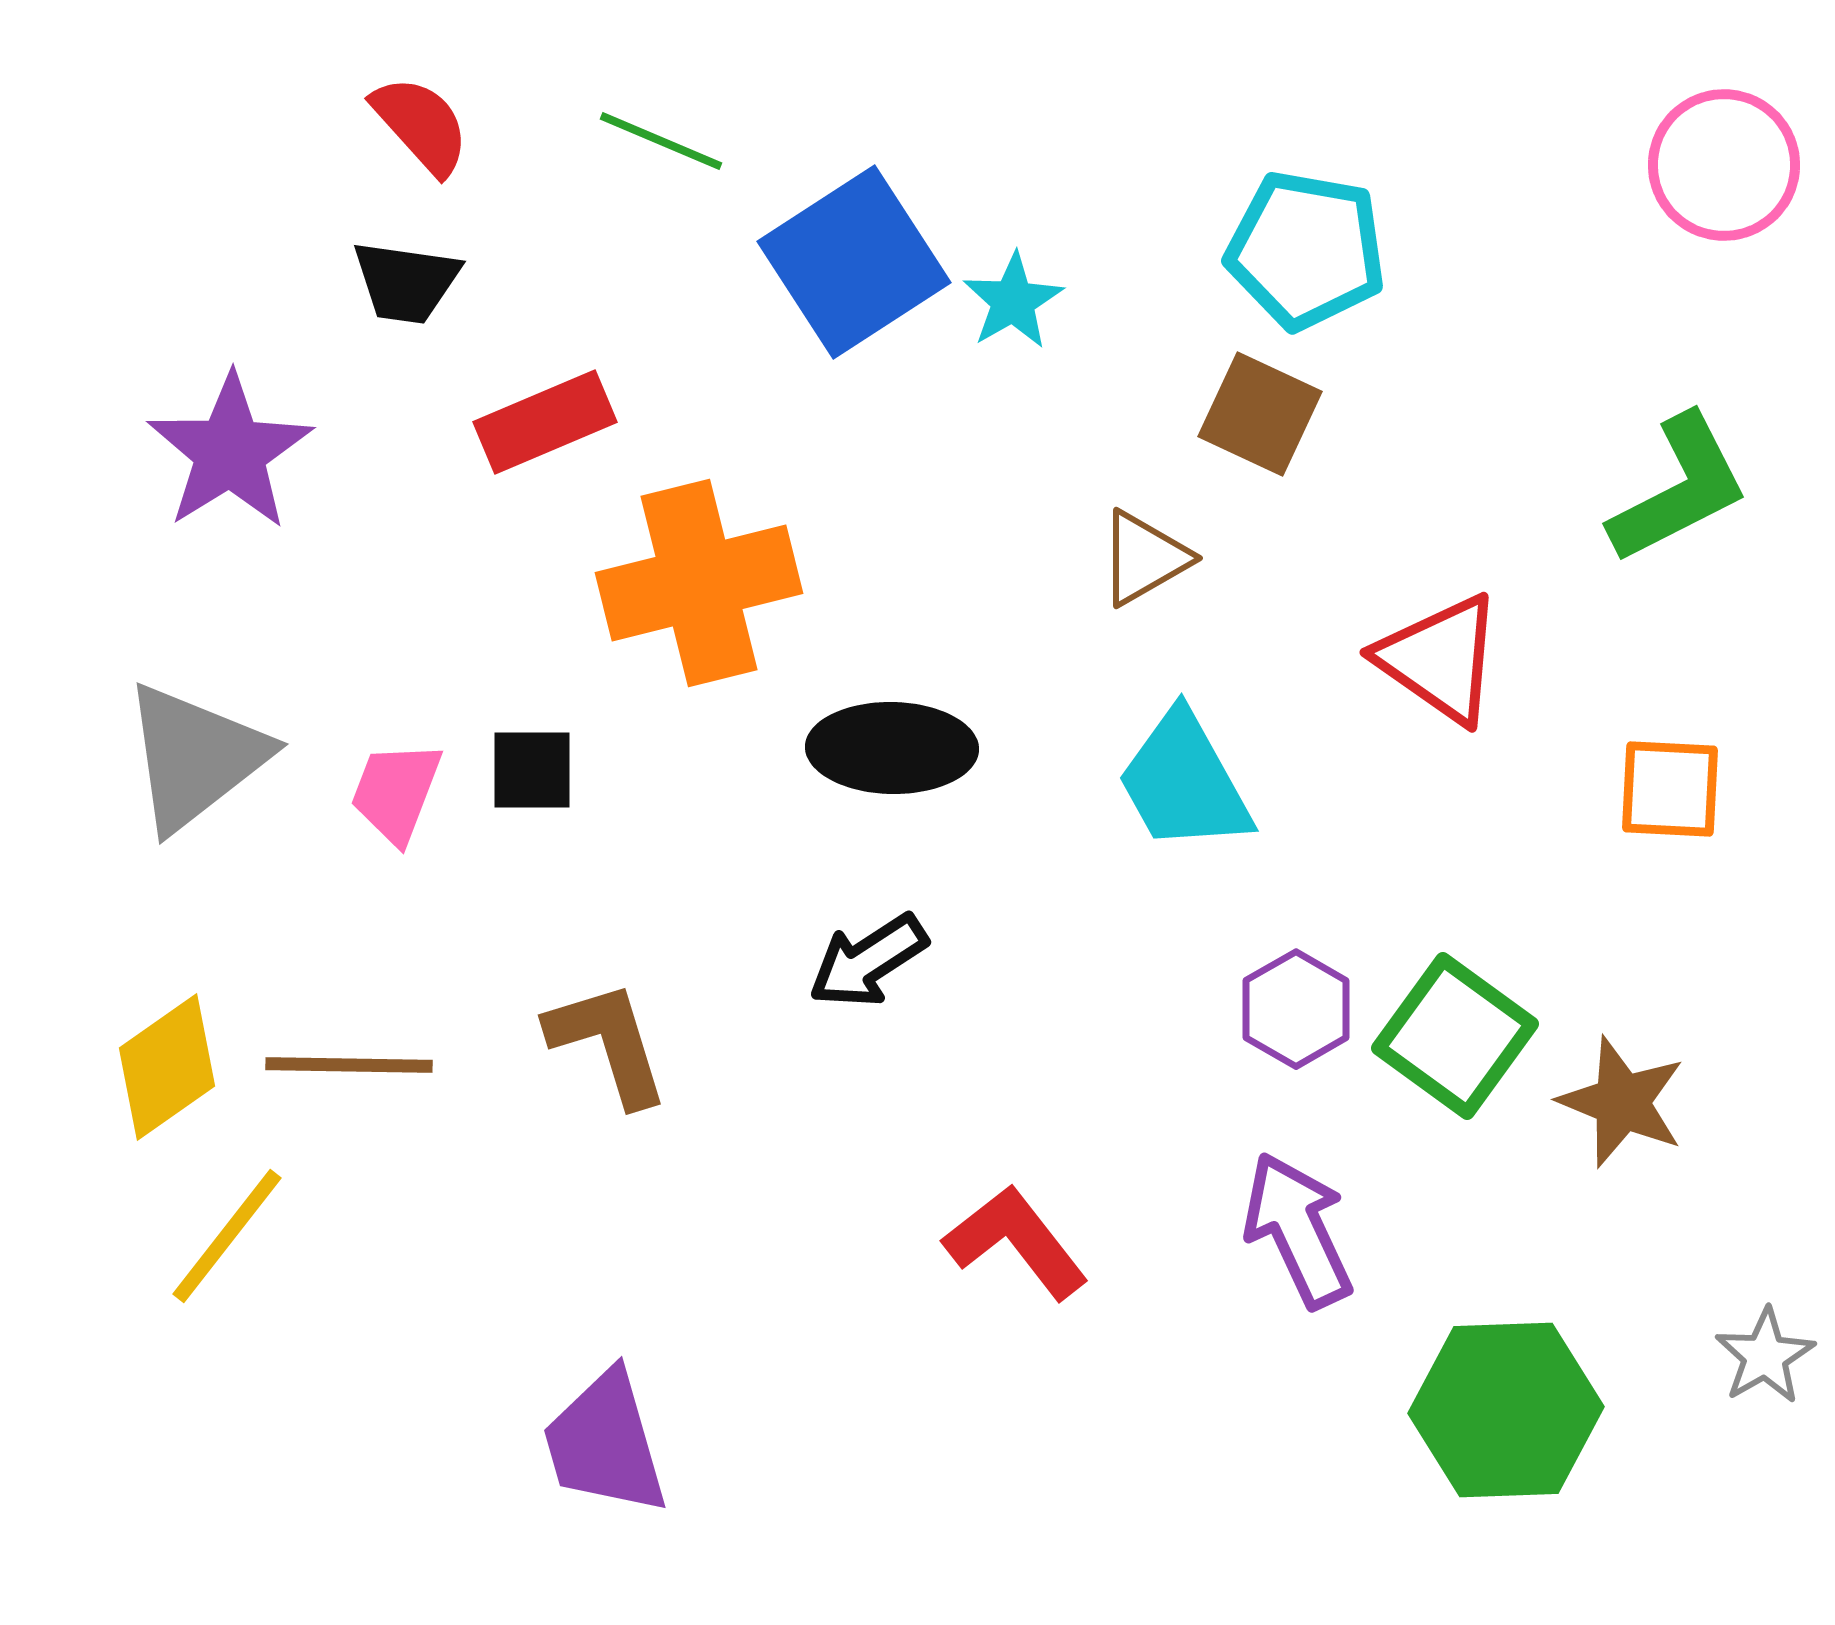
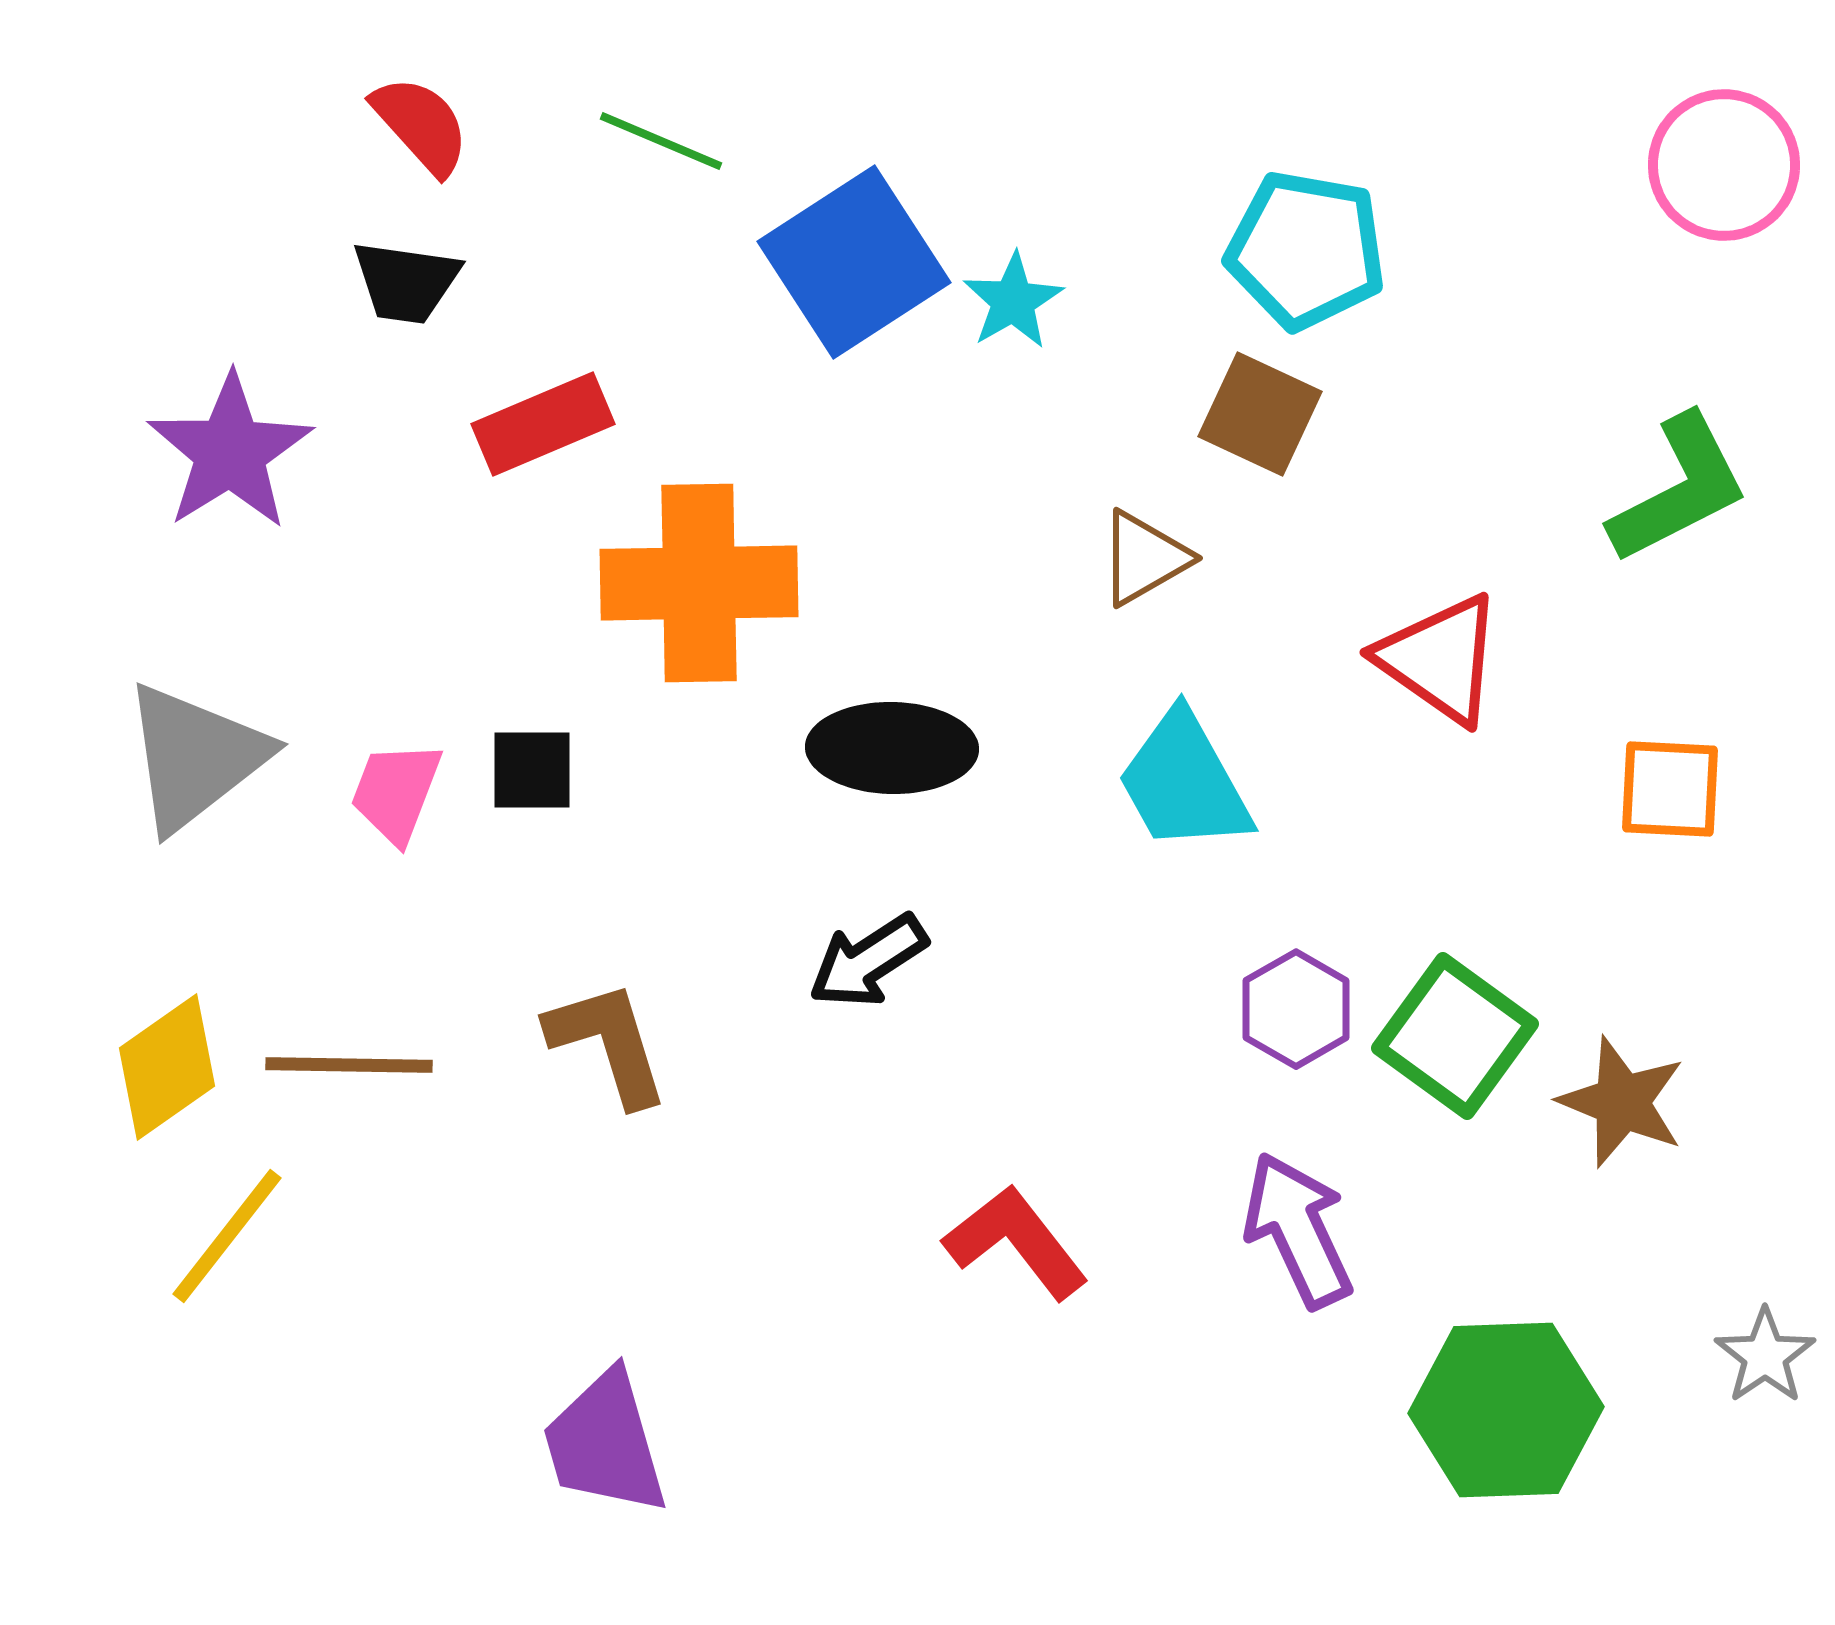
red rectangle: moved 2 px left, 2 px down
orange cross: rotated 13 degrees clockwise
gray star: rotated 4 degrees counterclockwise
